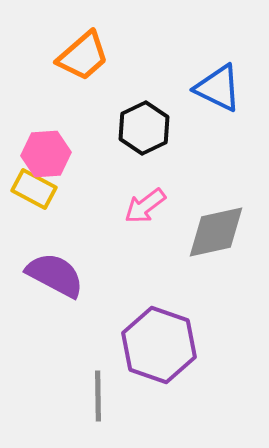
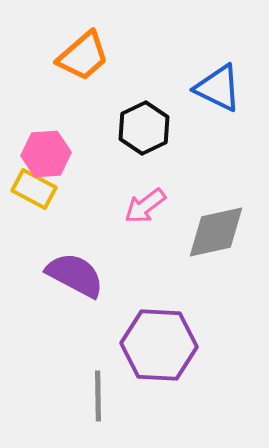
purple semicircle: moved 20 px right
purple hexagon: rotated 16 degrees counterclockwise
